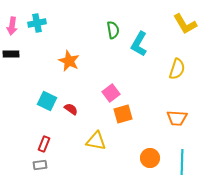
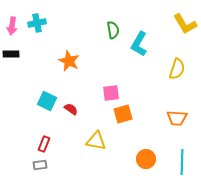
pink square: rotated 30 degrees clockwise
orange circle: moved 4 px left, 1 px down
